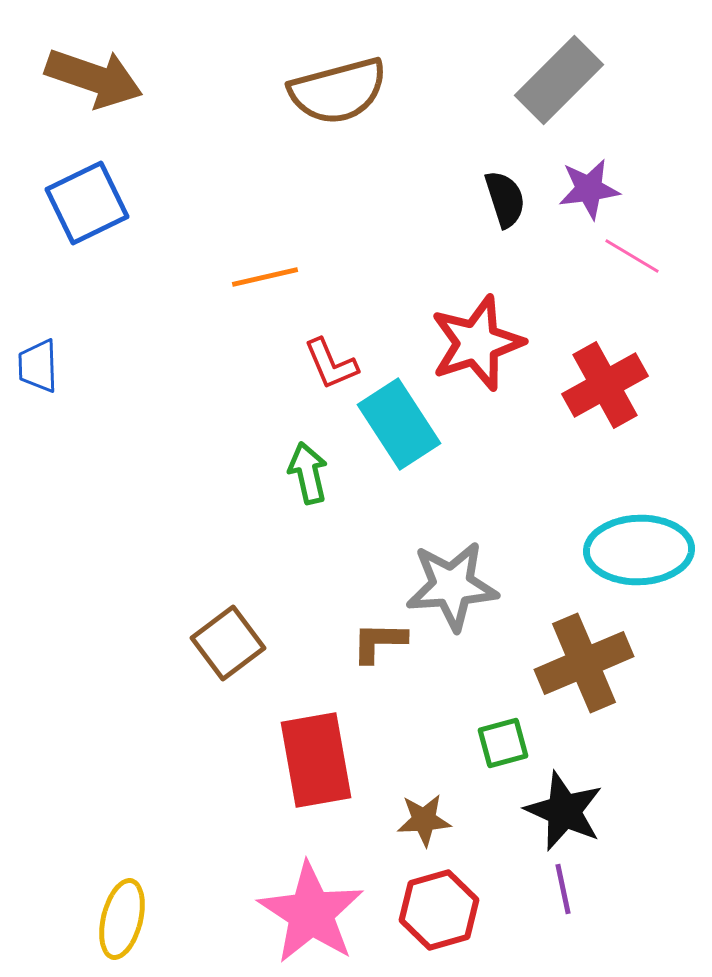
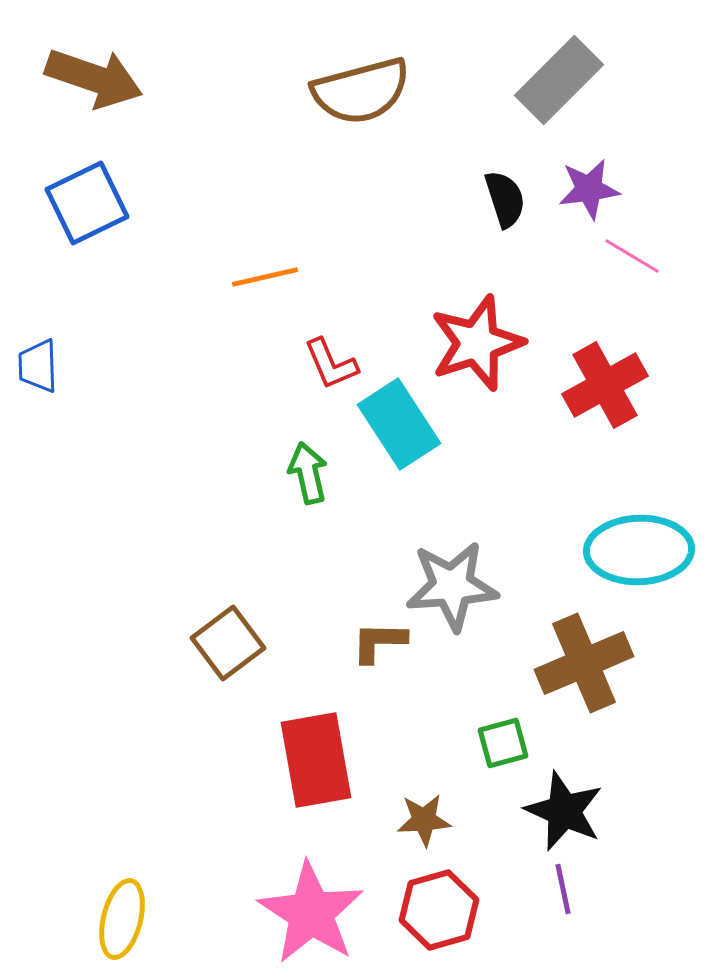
brown semicircle: moved 23 px right
